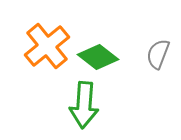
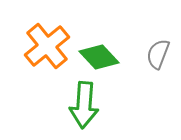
green diamond: moved 1 px right; rotated 9 degrees clockwise
